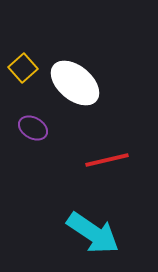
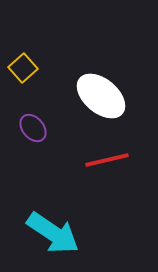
white ellipse: moved 26 px right, 13 px down
purple ellipse: rotated 20 degrees clockwise
cyan arrow: moved 40 px left
